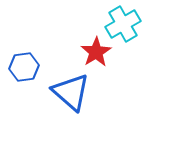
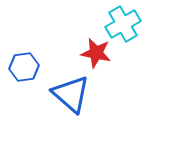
red star: moved 1 px down; rotated 28 degrees counterclockwise
blue triangle: moved 2 px down
